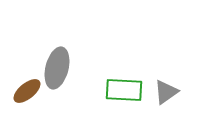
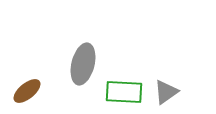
gray ellipse: moved 26 px right, 4 px up
green rectangle: moved 2 px down
